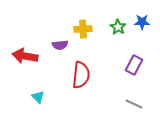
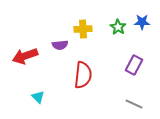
red arrow: rotated 30 degrees counterclockwise
red semicircle: moved 2 px right
